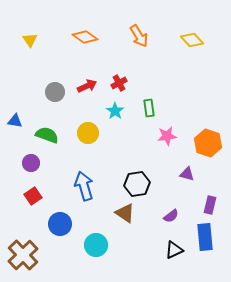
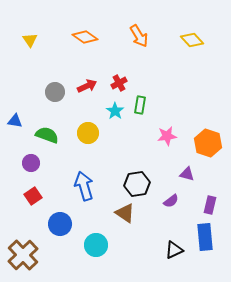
green rectangle: moved 9 px left, 3 px up; rotated 18 degrees clockwise
purple semicircle: moved 15 px up
